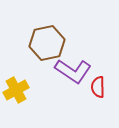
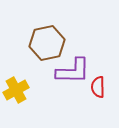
purple L-shape: rotated 33 degrees counterclockwise
